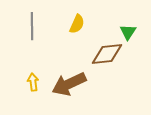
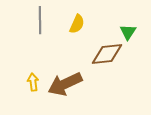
gray line: moved 8 px right, 6 px up
brown arrow: moved 4 px left
